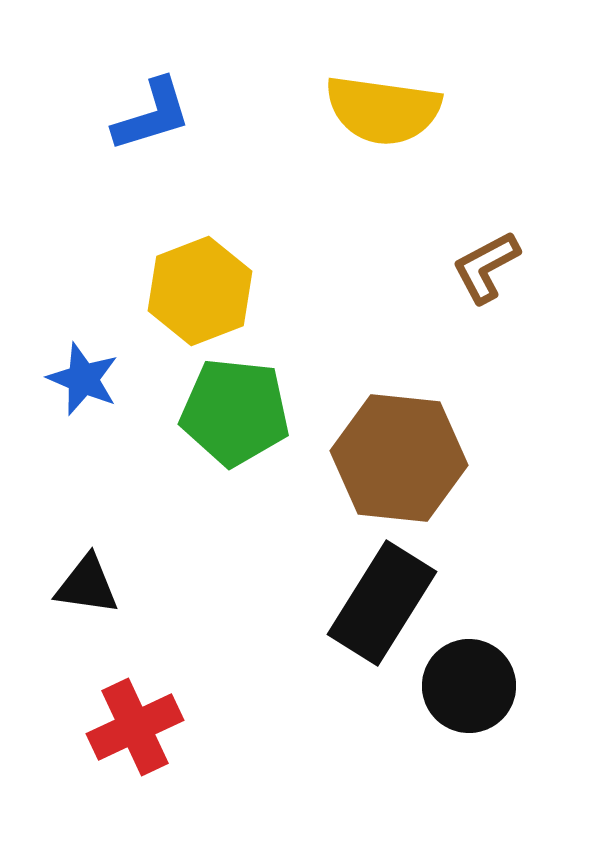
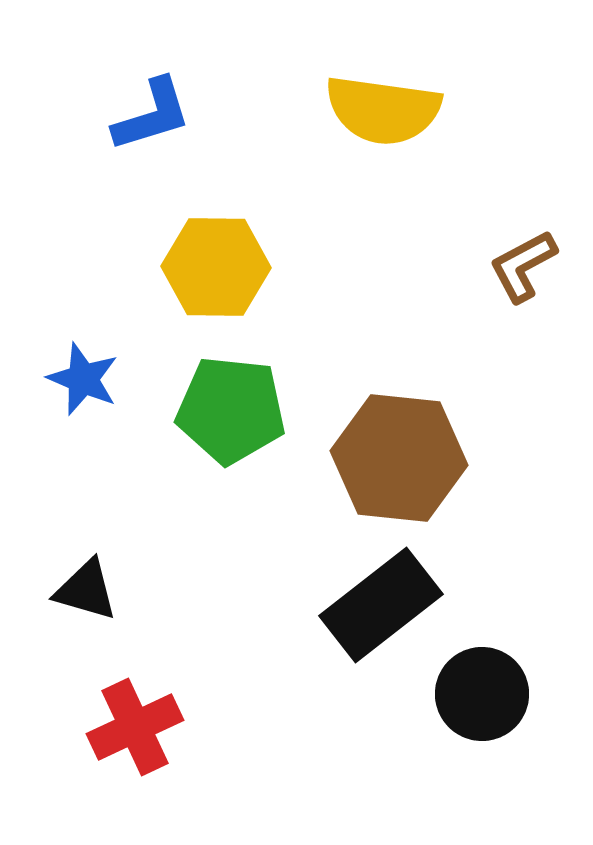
brown L-shape: moved 37 px right, 1 px up
yellow hexagon: moved 16 px right, 24 px up; rotated 22 degrees clockwise
green pentagon: moved 4 px left, 2 px up
black triangle: moved 1 px left, 5 px down; rotated 8 degrees clockwise
black rectangle: moved 1 px left, 2 px down; rotated 20 degrees clockwise
black circle: moved 13 px right, 8 px down
